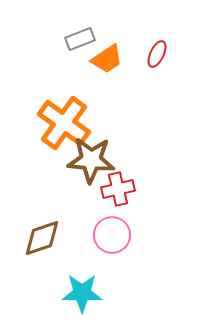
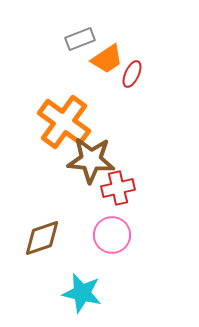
red ellipse: moved 25 px left, 20 px down
orange cross: moved 1 px up
red cross: moved 1 px up
cyan star: rotated 12 degrees clockwise
